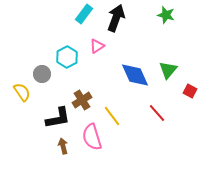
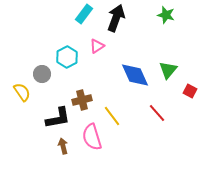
brown cross: rotated 18 degrees clockwise
